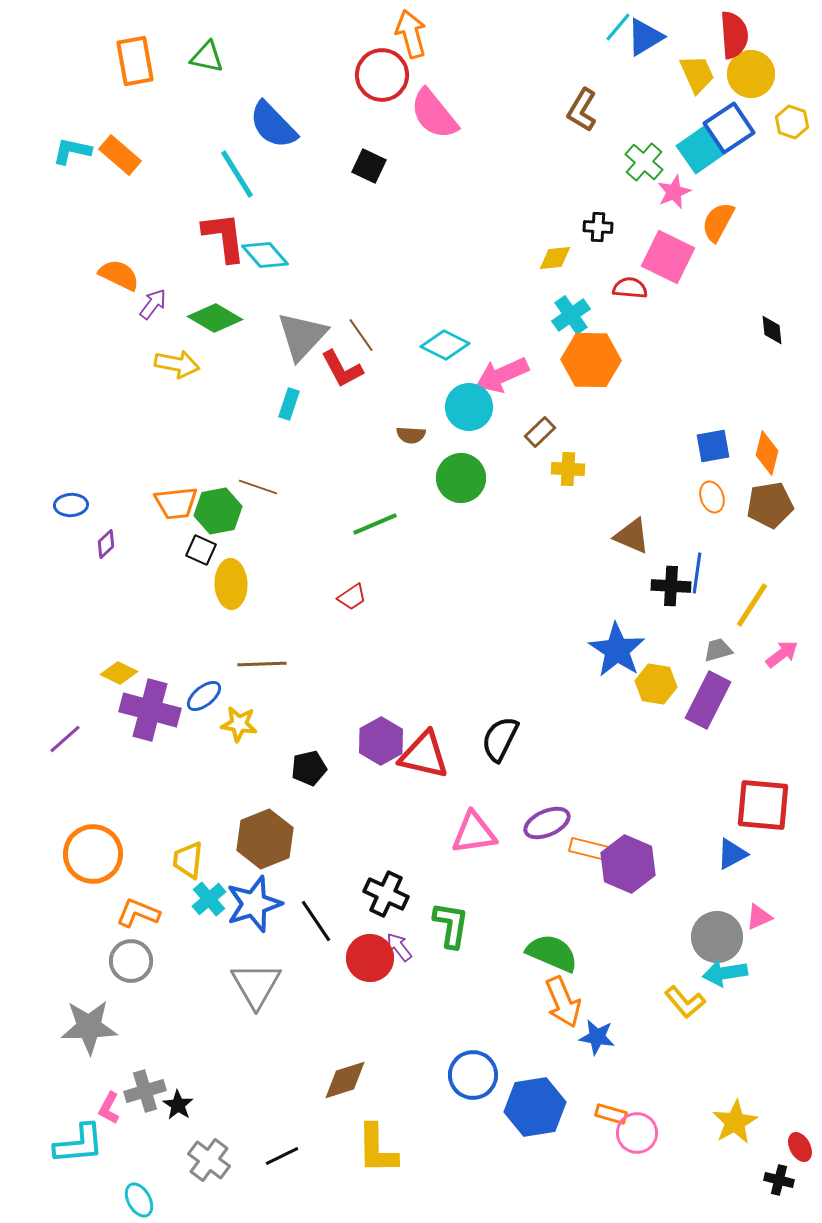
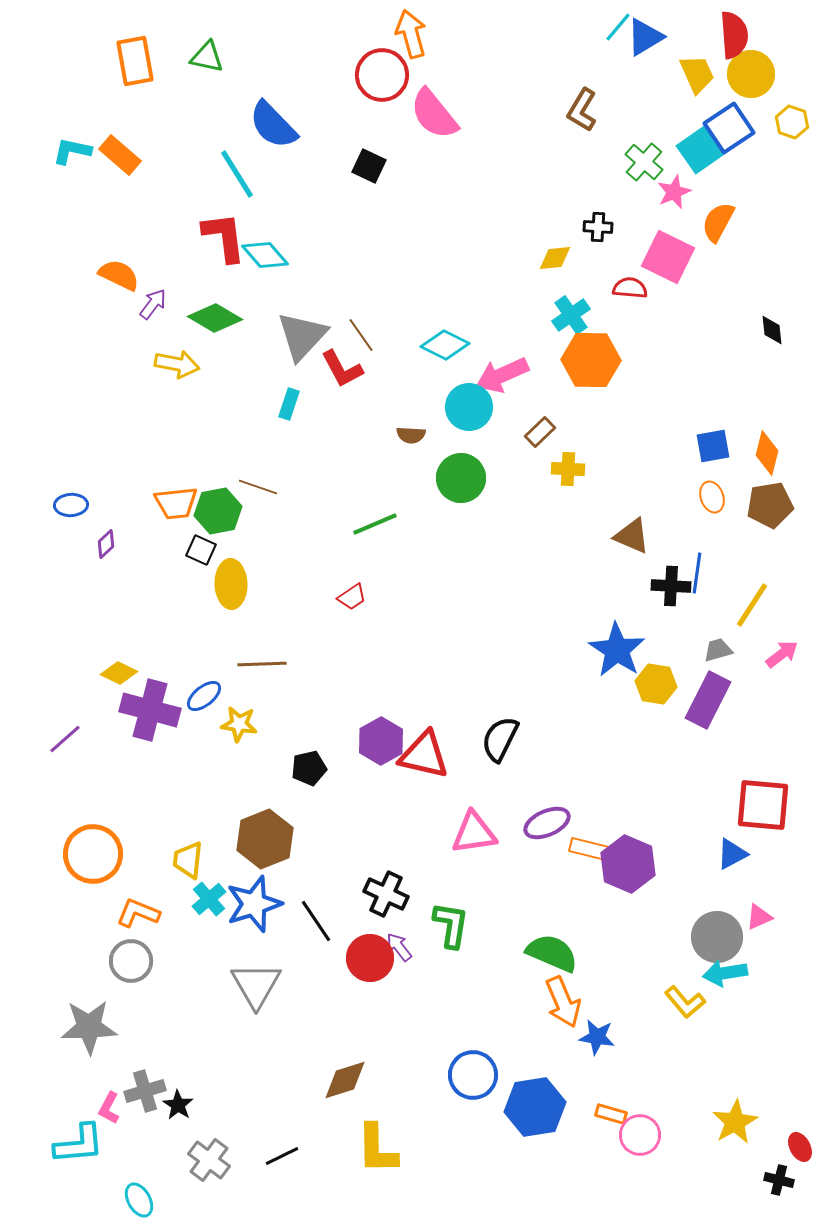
pink circle at (637, 1133): moved 3 px right, 2 px down
